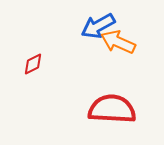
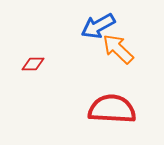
orange arrow: moved 7 px down; rotated 20 degrees clockwise
red diamond: rotated 25 degrees clockwise
